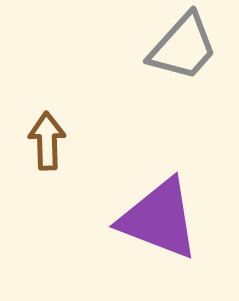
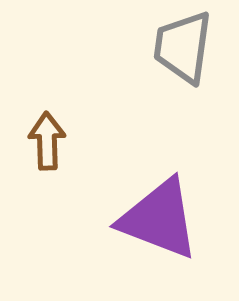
gray trapezoid: rotated 146 degrees clockwise
